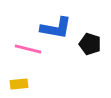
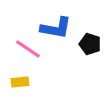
pink line: rotated 20 degrees clockwise
yellow rectangle: moved 1 px right, 2 px up
